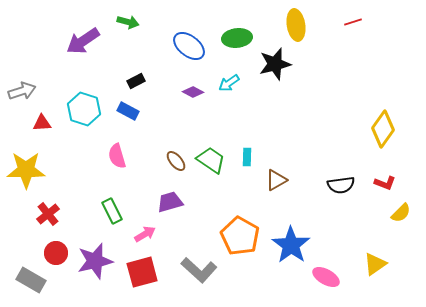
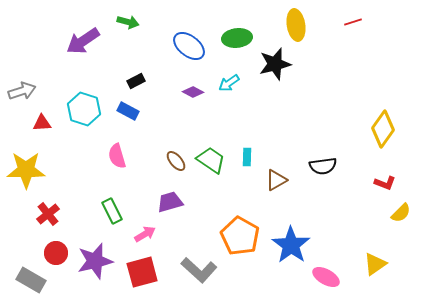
black semicircle: moved 18 px left, 19 px up
